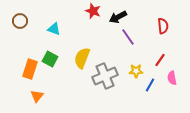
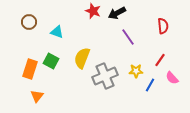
black arrow: moved 1 px left, 4 px up
brown circle: moved 9 px right, 1 px down
cyan triangle: moved 3 px right, 3 px down
green square: moved 1 px right, 2 px down
pink semicircle: rotated 32 degrees counterclockwise
